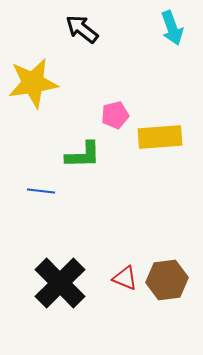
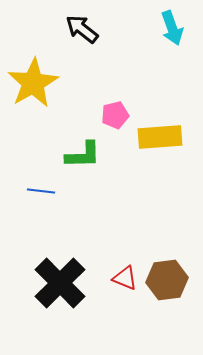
yellow star: rotated 21 degrees counterclockwise
